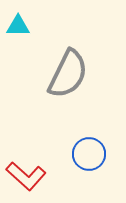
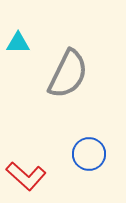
cyan triangle: moved 17 px down
